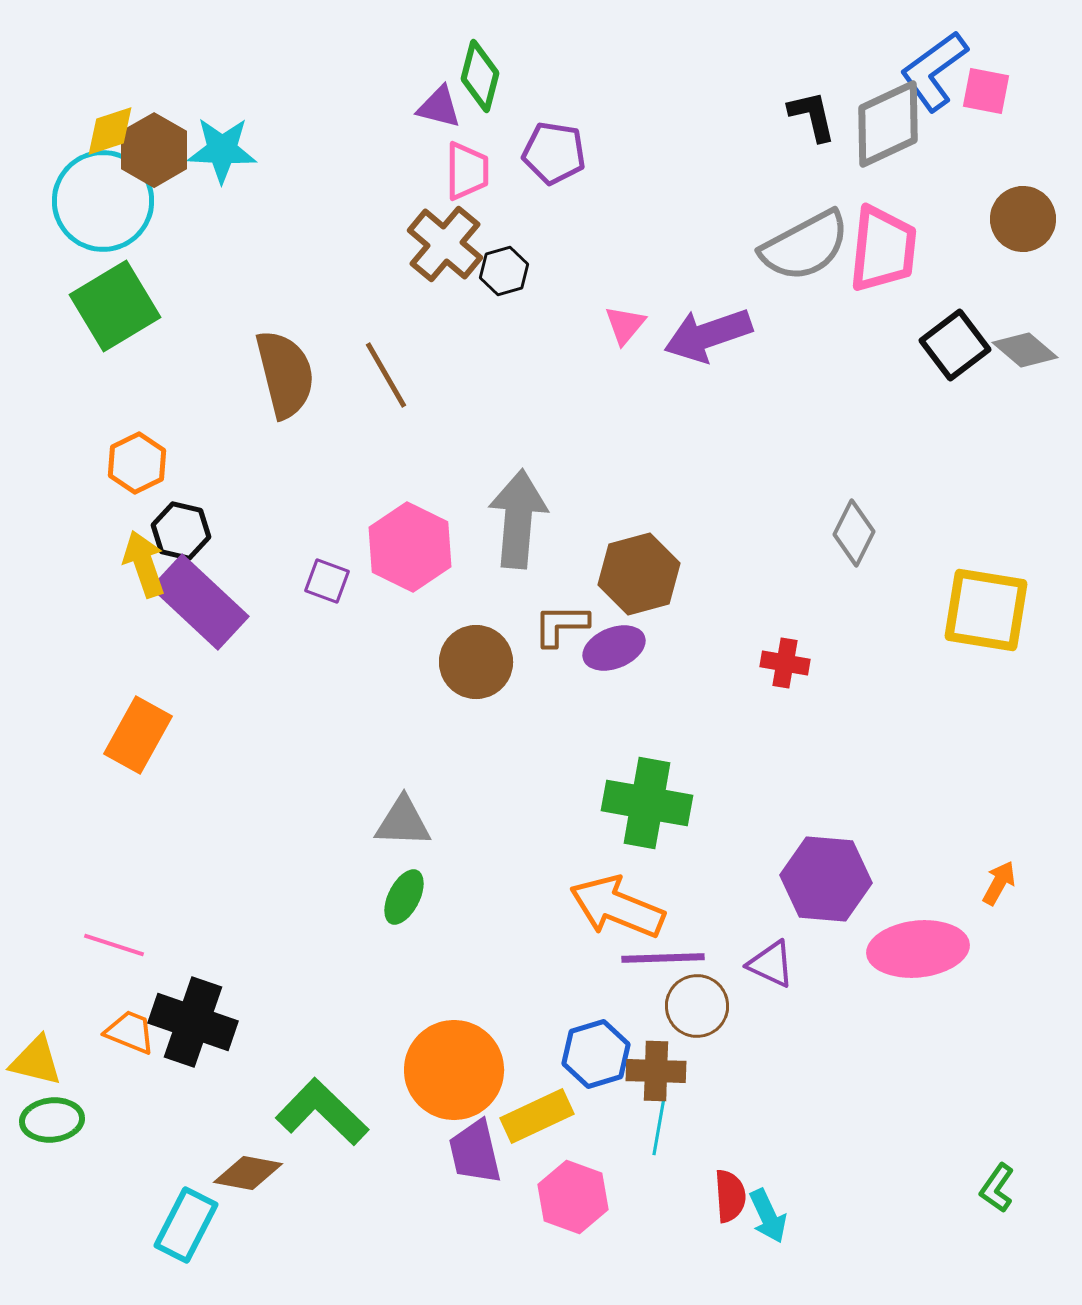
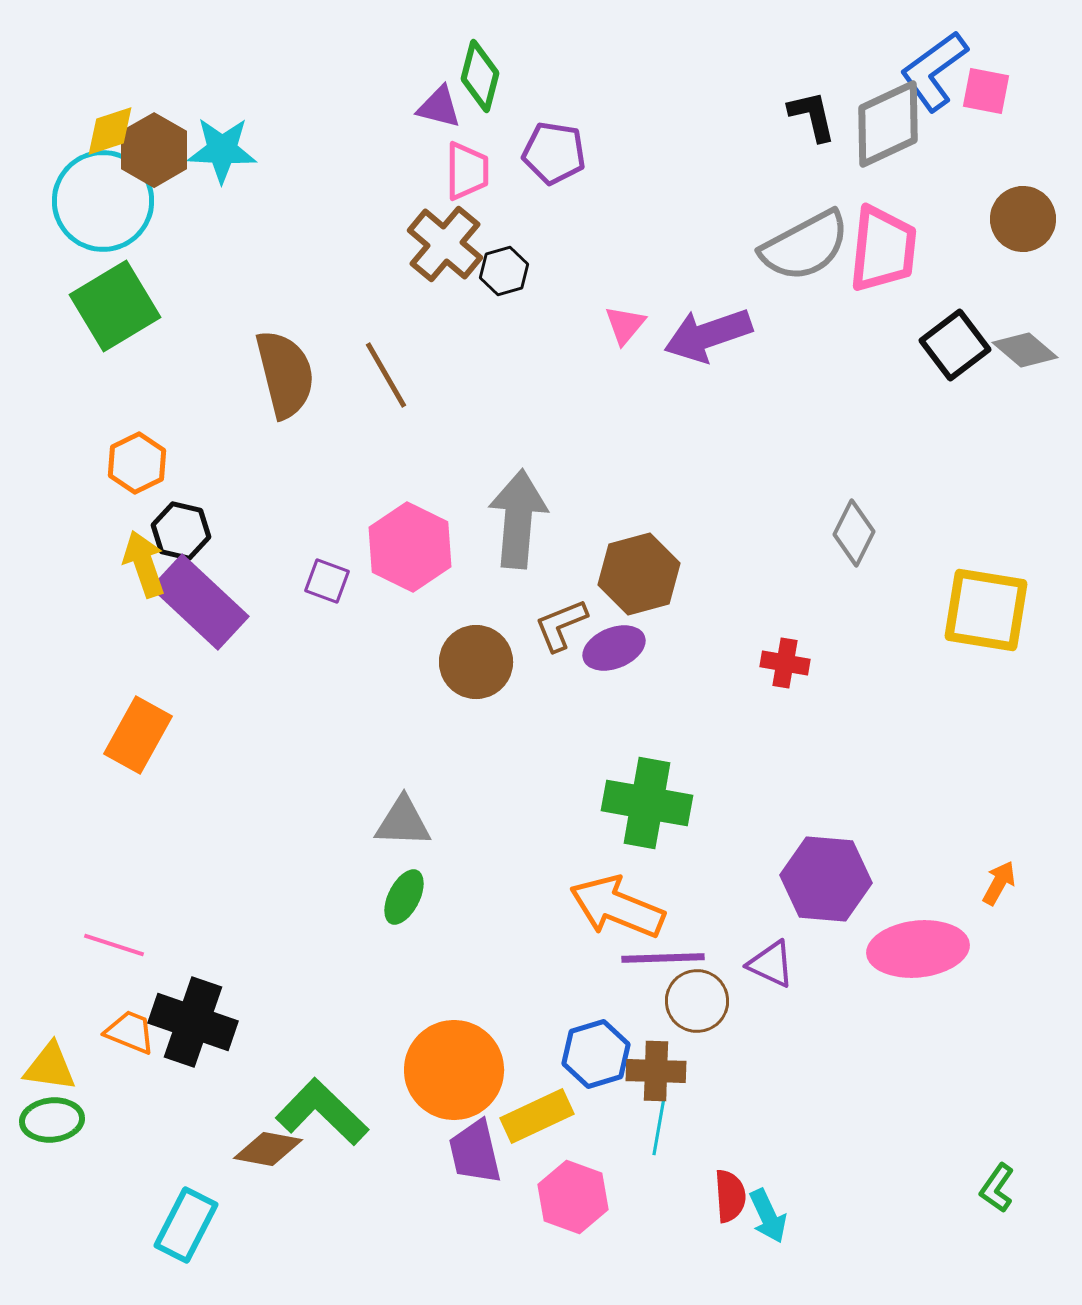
brown L-shape at (561, 625): rotated 22 degrees counterclockwise
brown circle at (697, 1006): moved 5 px up
yellow triangle at (36, 1061): moved 14 px right, 6 px down; rotated 6 degrees counterclockwise
brown diamond at (248, 1173): moved 20 px right, 24 px up
